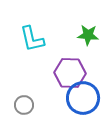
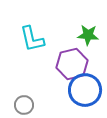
purple hexagon: moved 2 px right, 9 px up; rotated 16 degrees counterclockwise
blue circle: moved 2 px right, 8 px up
